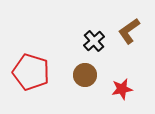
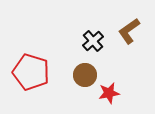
black cross: moved 1 px left
red star: moved 13 px left, 4 px down
